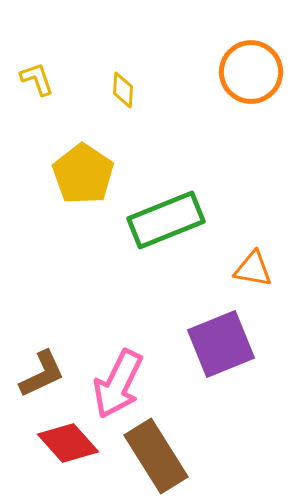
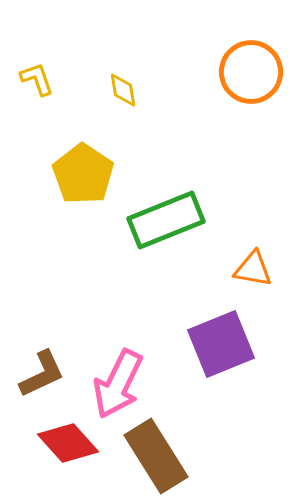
yellow diamond: rotated 12 degrees counterclockwise
